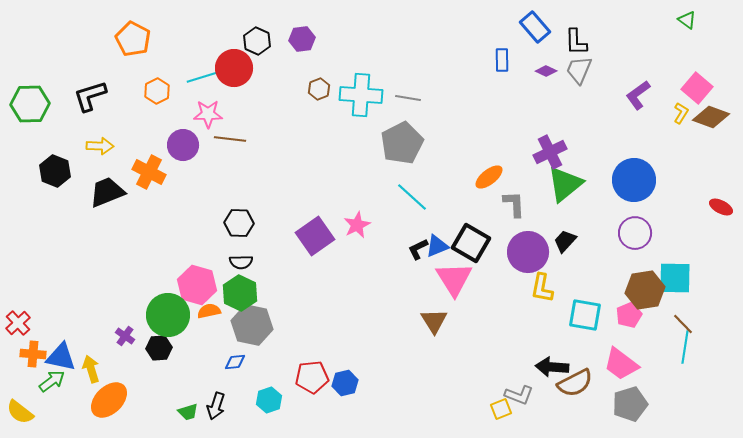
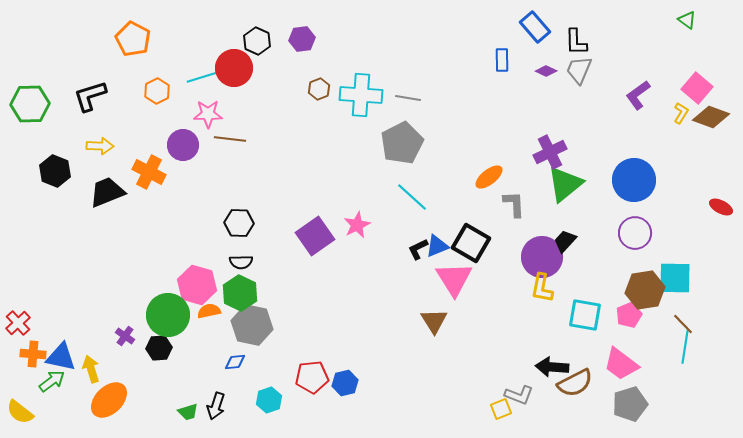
purple circle at (528, 252): moved 14 px right, 5 px down
